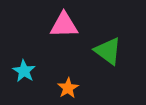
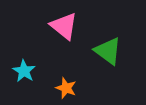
pink triangle: moved 1 px down; rotated 40 degrees clockwise
orange star: moved 2 px left; rotated 20 degrees counterclockwise
